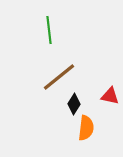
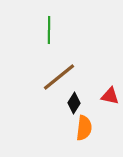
green line: rotated 8 degrees clockwise
black diamond: moved 1 px up
orange semicircle: moved 2 px left
